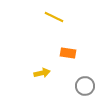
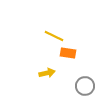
yellow line: moved 19 px down
yellow arrow: moved 5 px right
